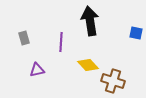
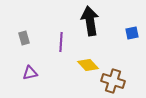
blue square: moved 4 px left; rotated 24 degrees counterclockwise
purple triangle: moved 7 px left, 3 px down
